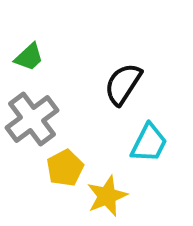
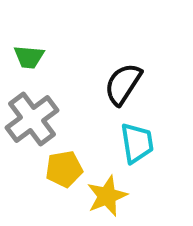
green trapezoid: rotated 48 degrees clockwise
cyan trapezoid: moved 12 px left; rotated 36 degrees counterclockwise
yellow pentagon: moved 1 px left, 1 px down; rotated 18 degrees clockwise
